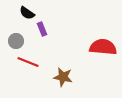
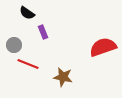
purple rectangle: moved 1 px right, 3 px down
gray circle: moved 2 px left, 4 px down
red semicircle: rotated 24 degrees counterclockwise
red line: moved 2 px down
